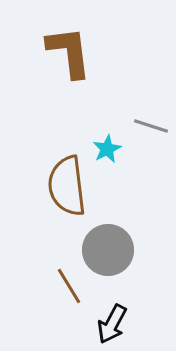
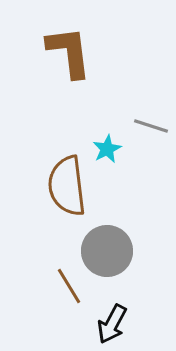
gray circle: moved 1 px left, 1 px down
